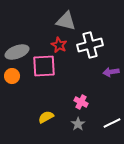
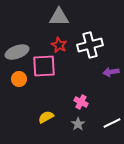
gray triangle: moved 7 px left, 4 px up; rotated 15 degrees counterclockwise
orange circle: moved 7 px right, 3 px down
